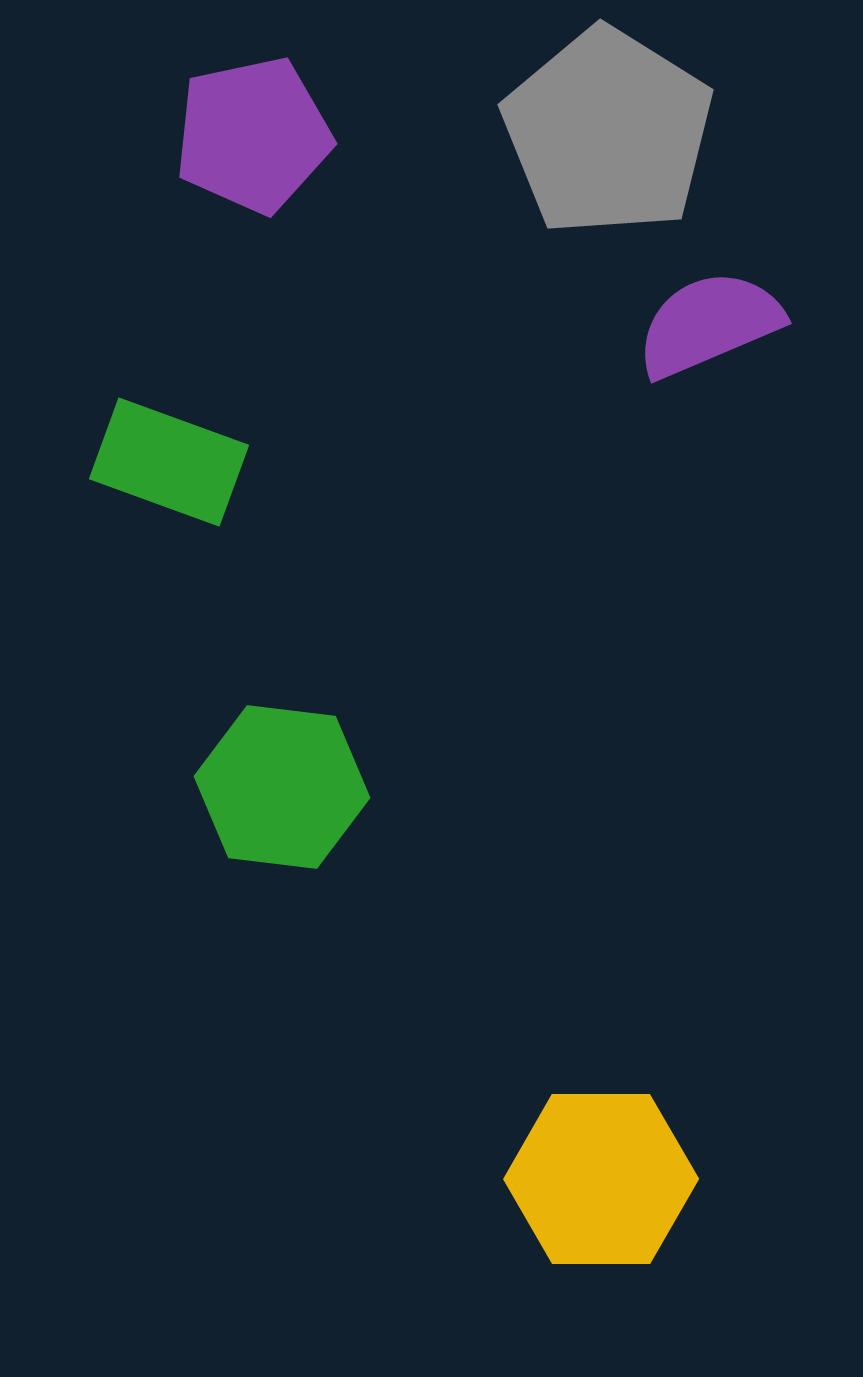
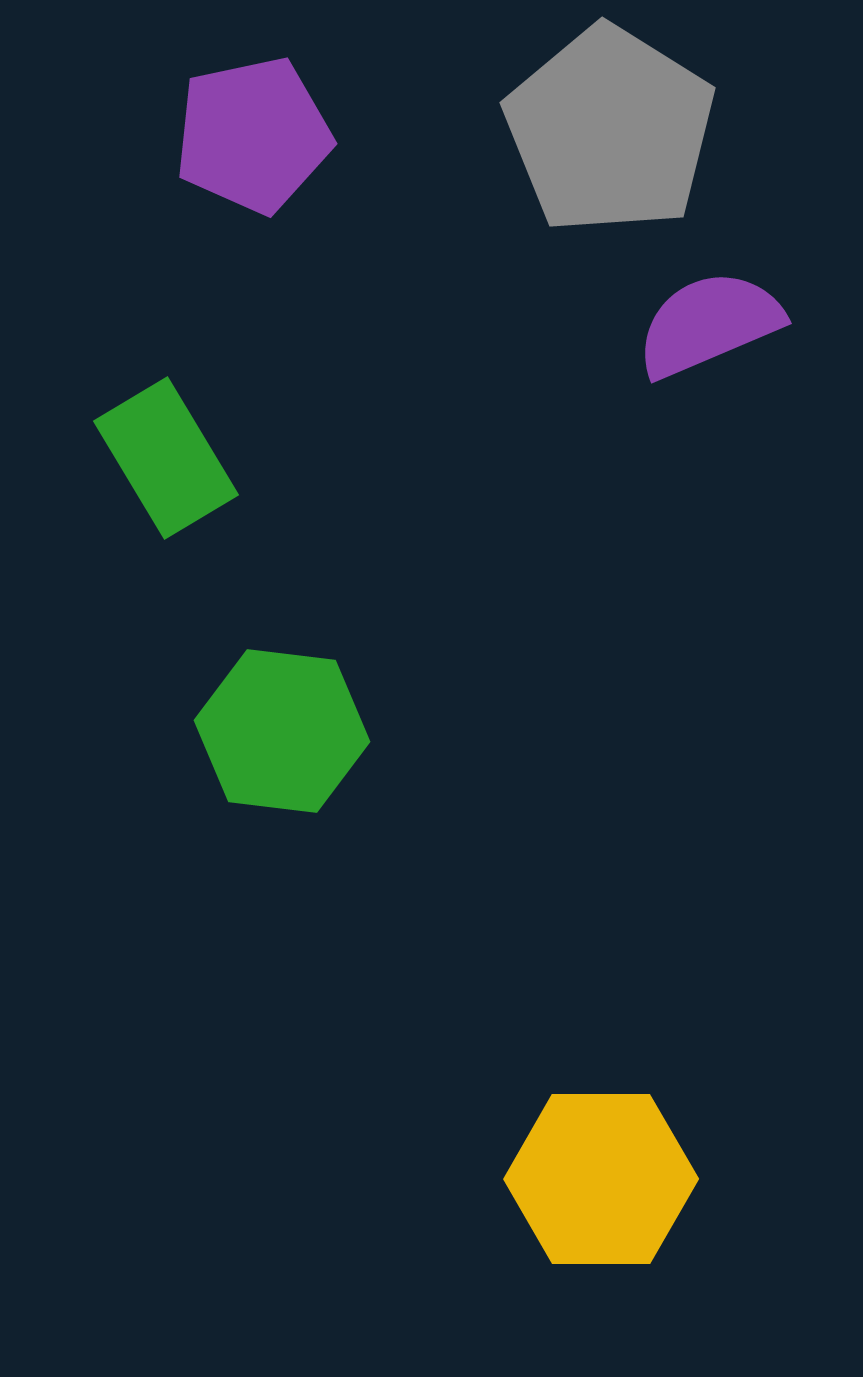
gray pentagon: moved 2 px right, 2 px up
green rectangle: moved 3 px left, 4 px up; rotated 39 degrees clockwise
green hexagon: moved 56 px up
